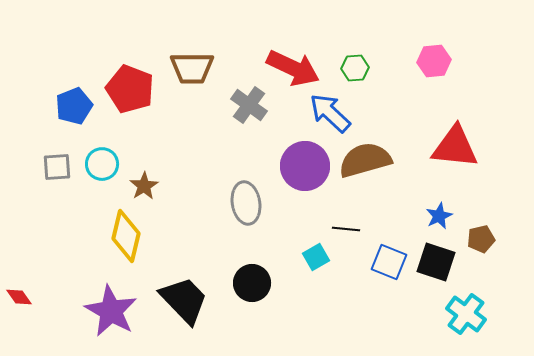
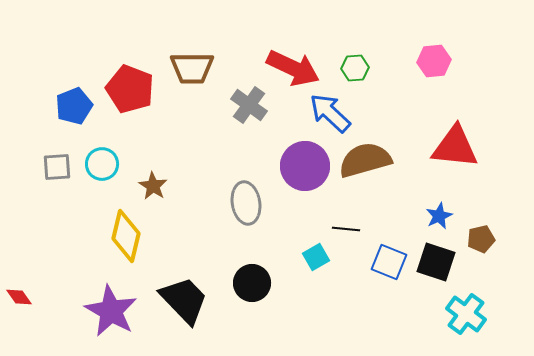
brown star: moved 9 px right; rotated 8 degrees counterclockwise
